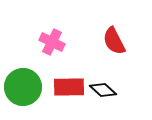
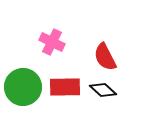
red semicircle: moved 9 px left, 16 px down
red rectangle: moved 4 px left
